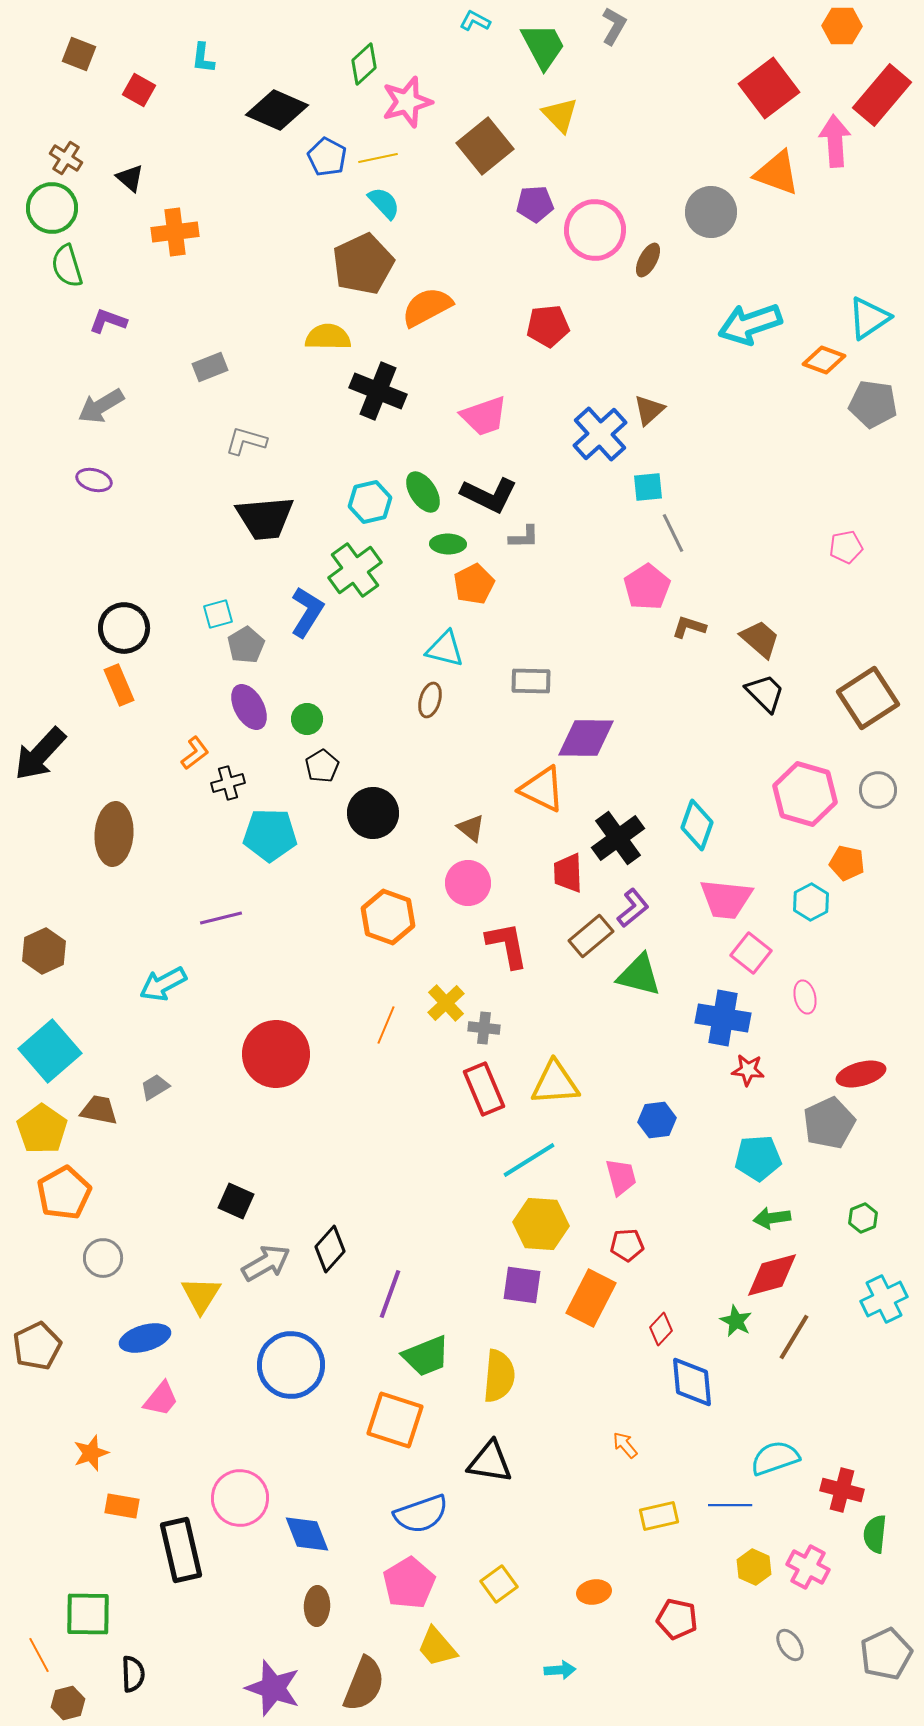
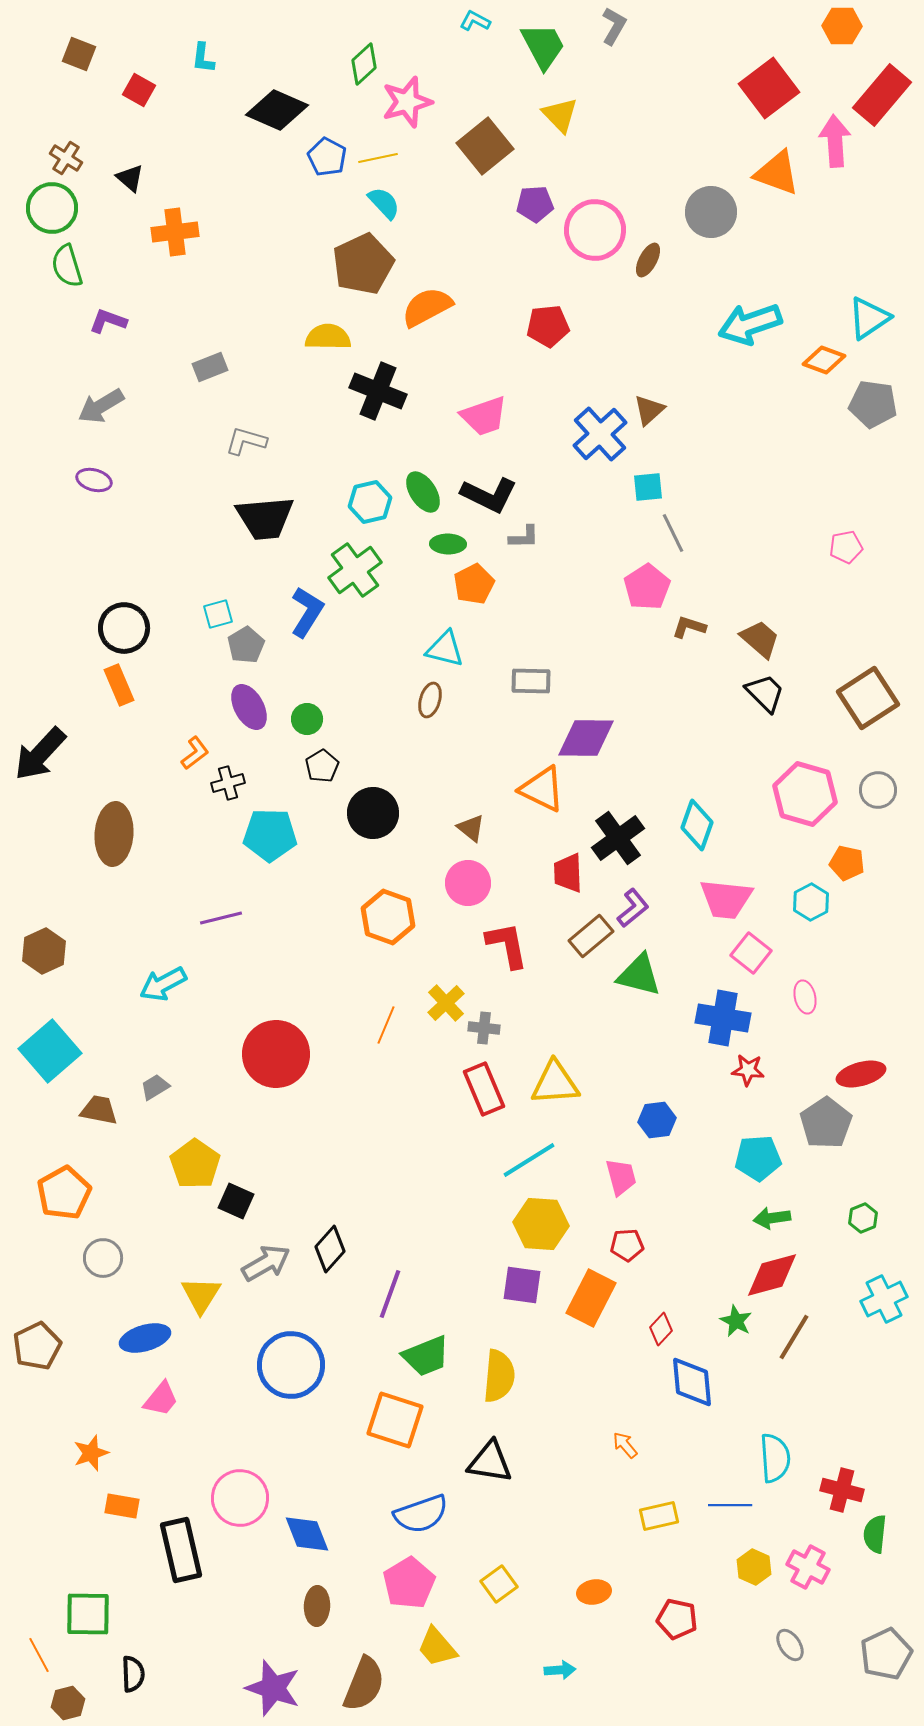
gray pentagon at (829, 1123): moved 3 px left; rotated 9 degrees counterclockwise
yellow pentagon at (42, 1129): moved 153 px right, 35 px down
cyan semicircle at (775, 1458): rotated 105 degrees clockwise
